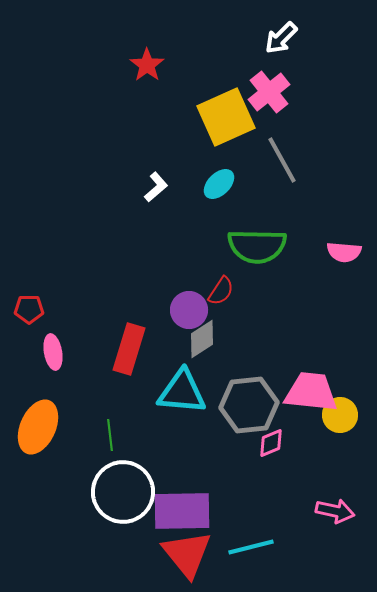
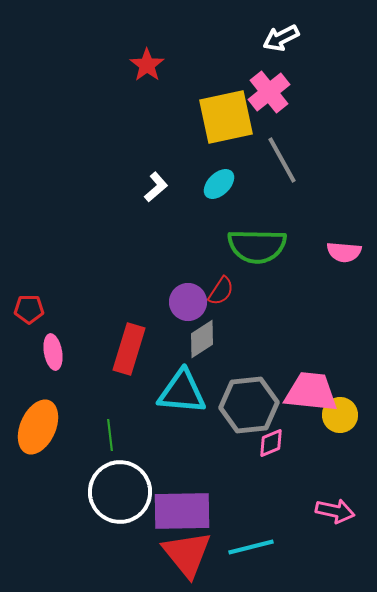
white arrow: rotated 18 degrees clockwise
yellow square: rotated 12 degrees clockwise
purple circle: moved 1 px left, 8 px up
white circle: moved 3 px left
